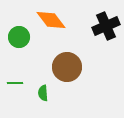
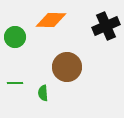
orange diamond: rotated 52 degrees counterclockwise
green circle: moved 4 px left
